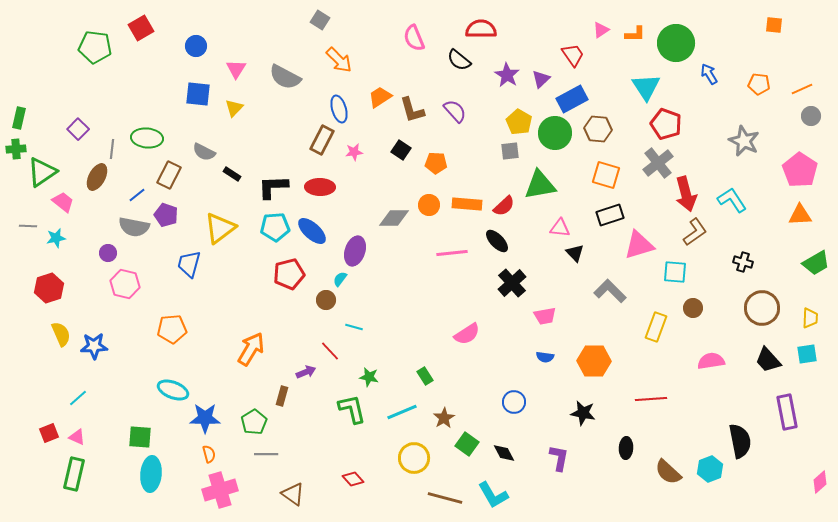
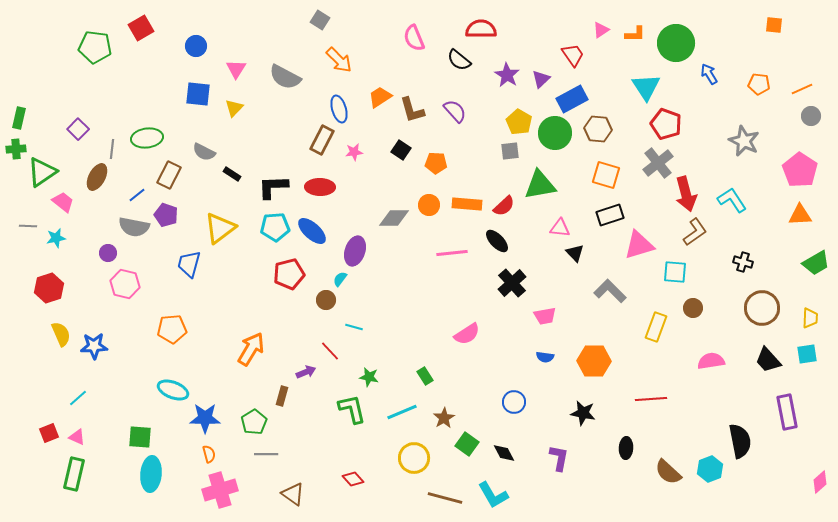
green ellipse at (147, 138): rotated 12 degrees counterclockwise
